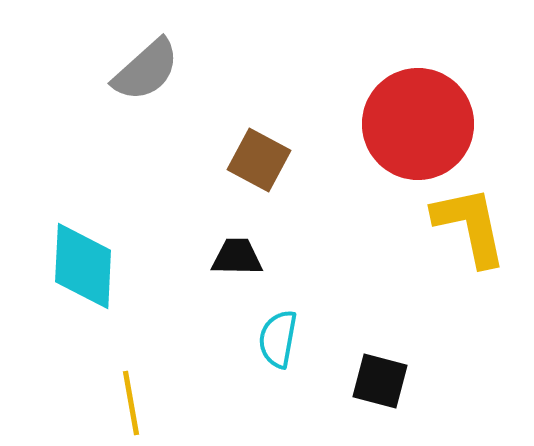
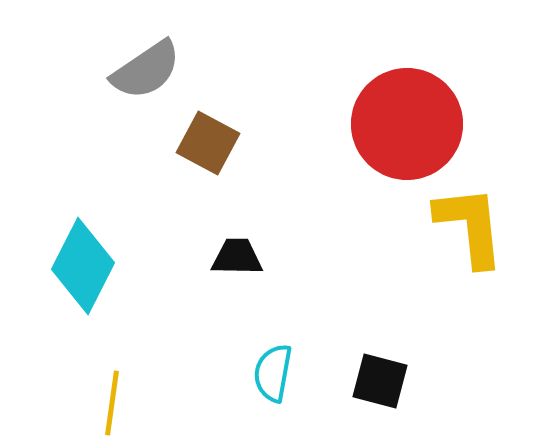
gray semicircle: rotated 8 degrees clockwise
red circle: moved 11 px left
brown square: moved 51 px left, 17 px up
yellow L-shape: rotated 6 degrees clockwise
cyan diamond: rotated 24 degrees clockwise
cyan semicircle: moved 5 px left, 34 px down
yellow line: moved 19 px left; rotated 18 degrees clockwise
